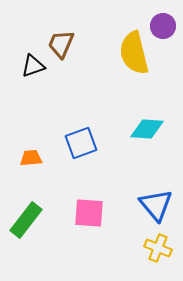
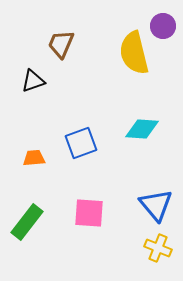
black triangle: moved 15 px down
cyan diamond: moved 5 px left
orange trapezoid: moved 3 px right
green rectangle: moved 1 px right, 2 px down
